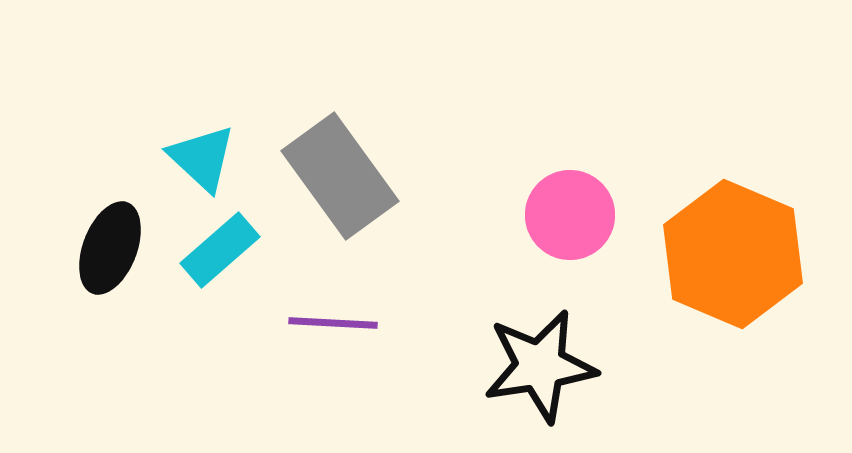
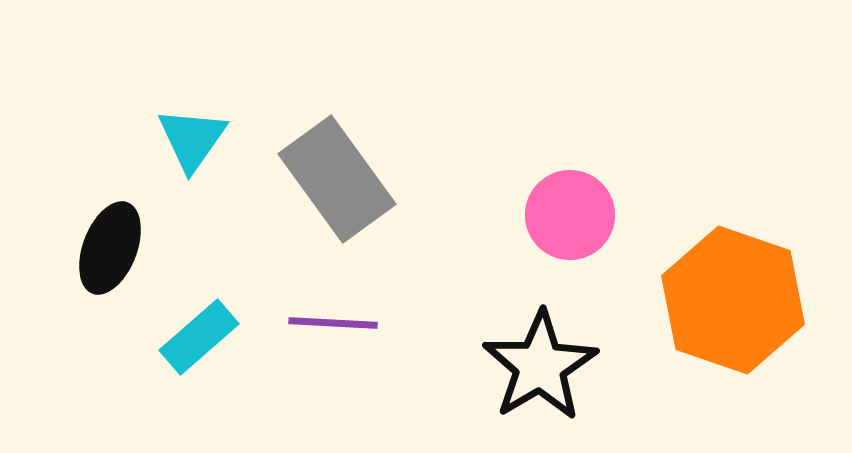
cyan triangle: moved 10 px left, 19 px up; rotated 22 degrees clockwise
gray rectangle: moved 3 px left, 3 px down
cyan rectangle: moved 21 px left, 87 px down
orange hexagon: moved 46 px down; rotated 4 degrees counterclockwise
black star: rotated 22 degrees counterclockwise
